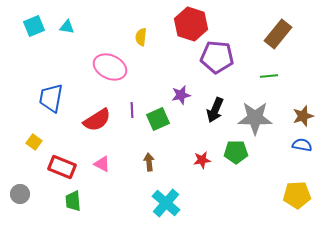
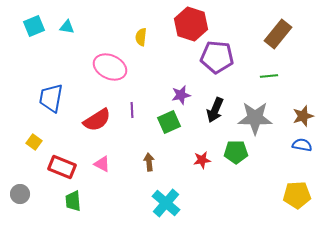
green square: moved 11 px right, 3 px down
